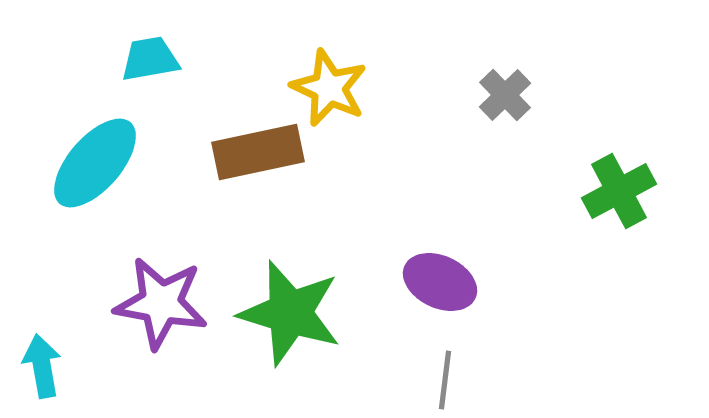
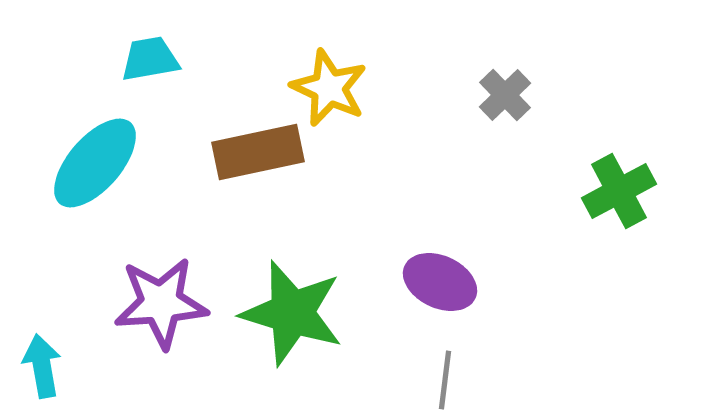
purple star: rotated 14 degrees counterclockwise
green star: moved 2 px right
